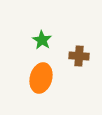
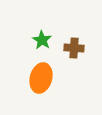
brown cross: moved 5 px left, 8 px up
